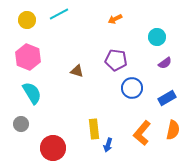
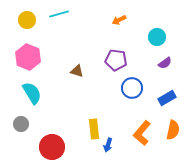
cyan line: rotated 12 degrees clockwise
orange arrow: moved 4 px right, 1 px down
red circle: moved 1 px left, 1 px up
